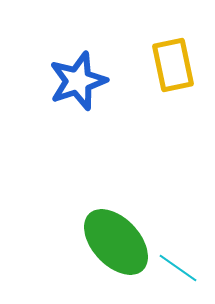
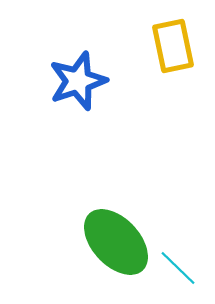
yellow rectangle: moved 19 px up
cyan line: rotated 9 degrees clockwise
